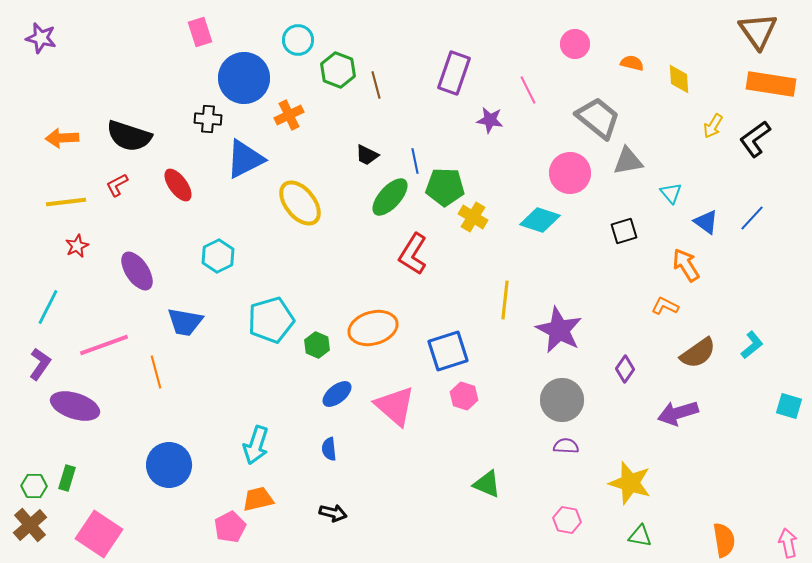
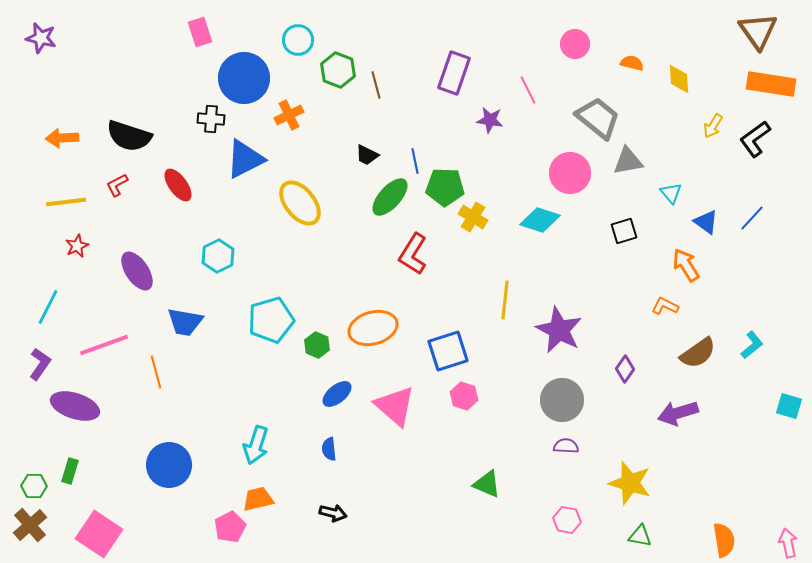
black cross at (208, 119): moved 3 px right
green rectangle at (67, 478): moved 3 px right, 7 px up
